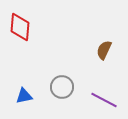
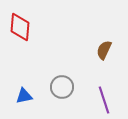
purple line: rotated 44 degrees clockwise
